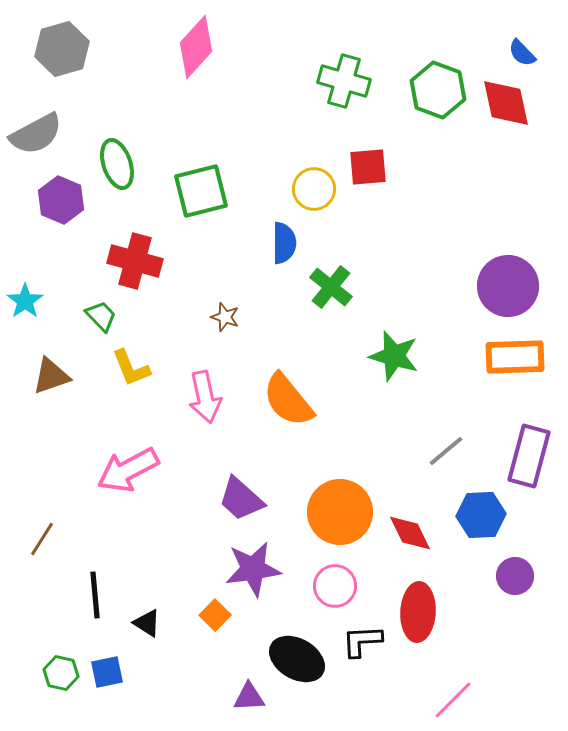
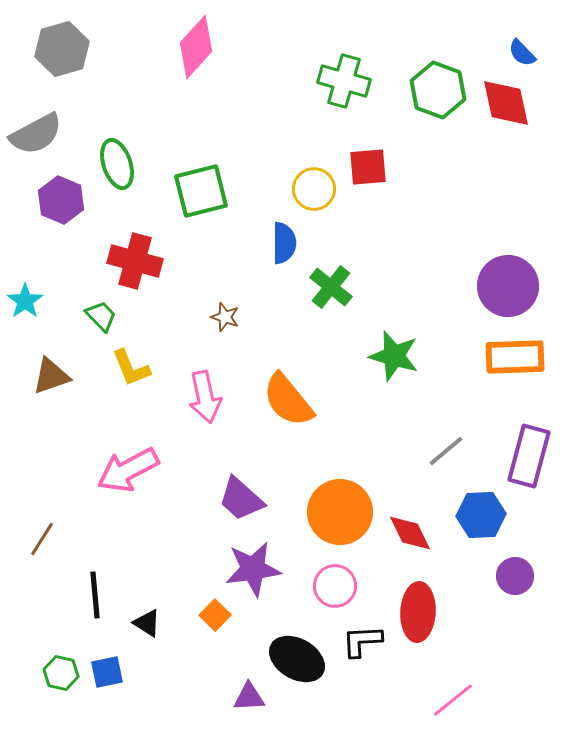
pink line at (453, 700): rotated 6 degrees clockwise
